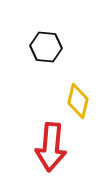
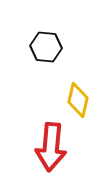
yellow diamond: moved 1 px up
